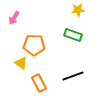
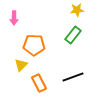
yellow star: moved 1 px left
pink arrow: rotated 32 degrees counterclockwise
green rectangle: rotated 72 degrees counterclockwise
yellow triangle: moved 2 px down; rotated 40 degrees clockwise
black line: moved 1 px down
